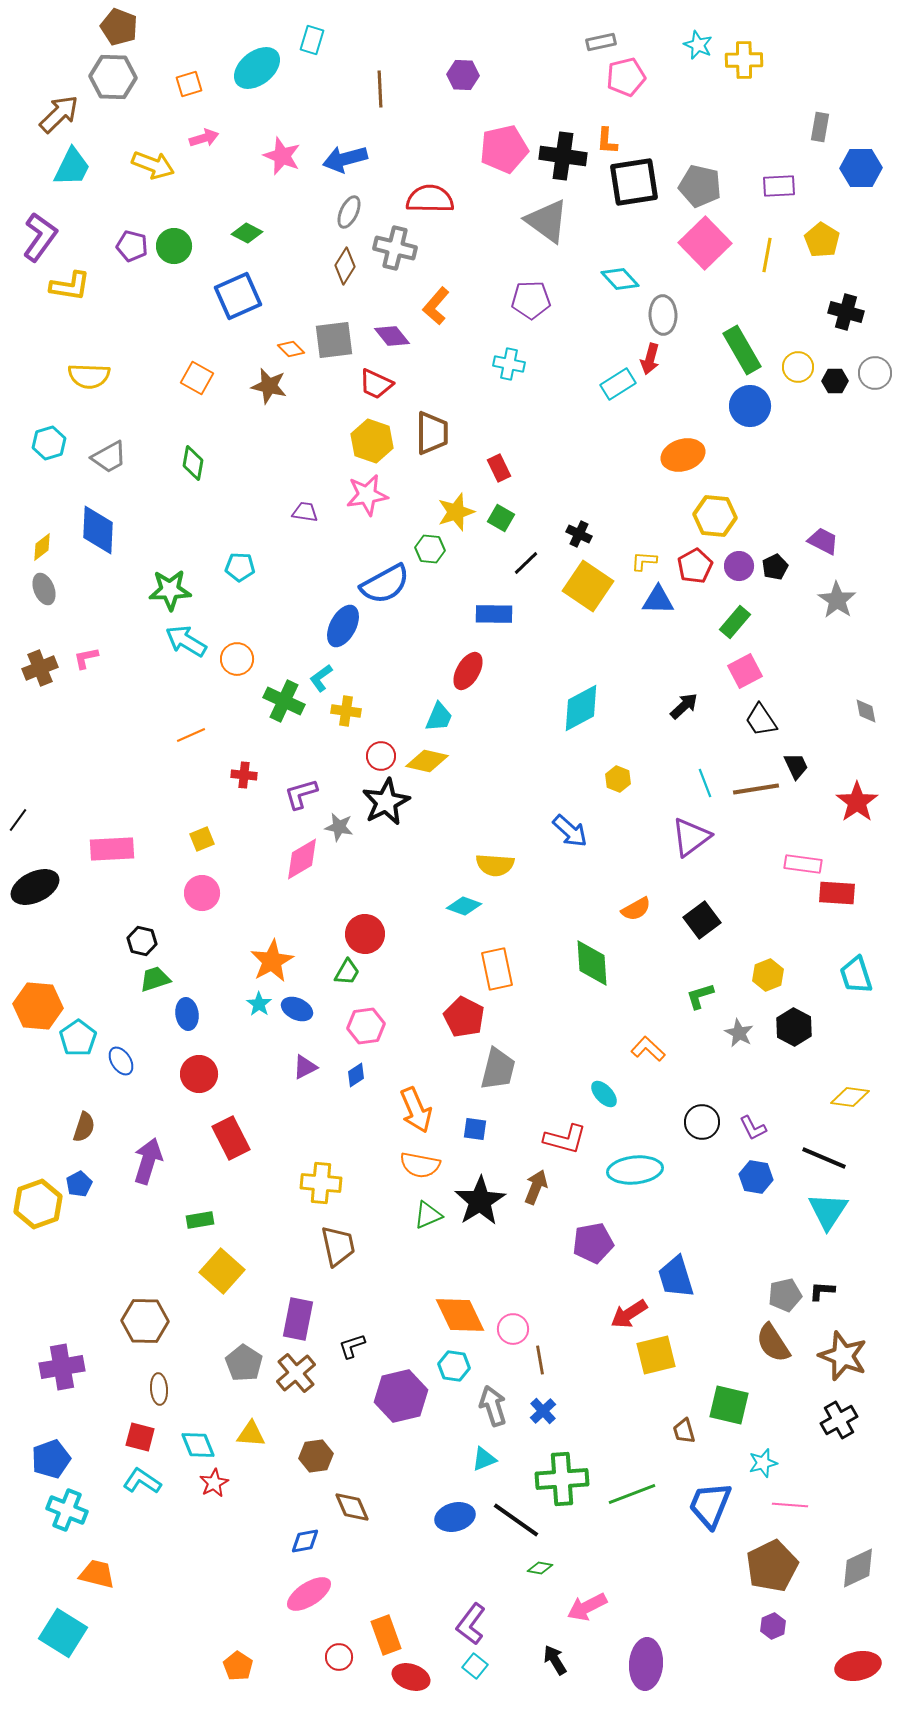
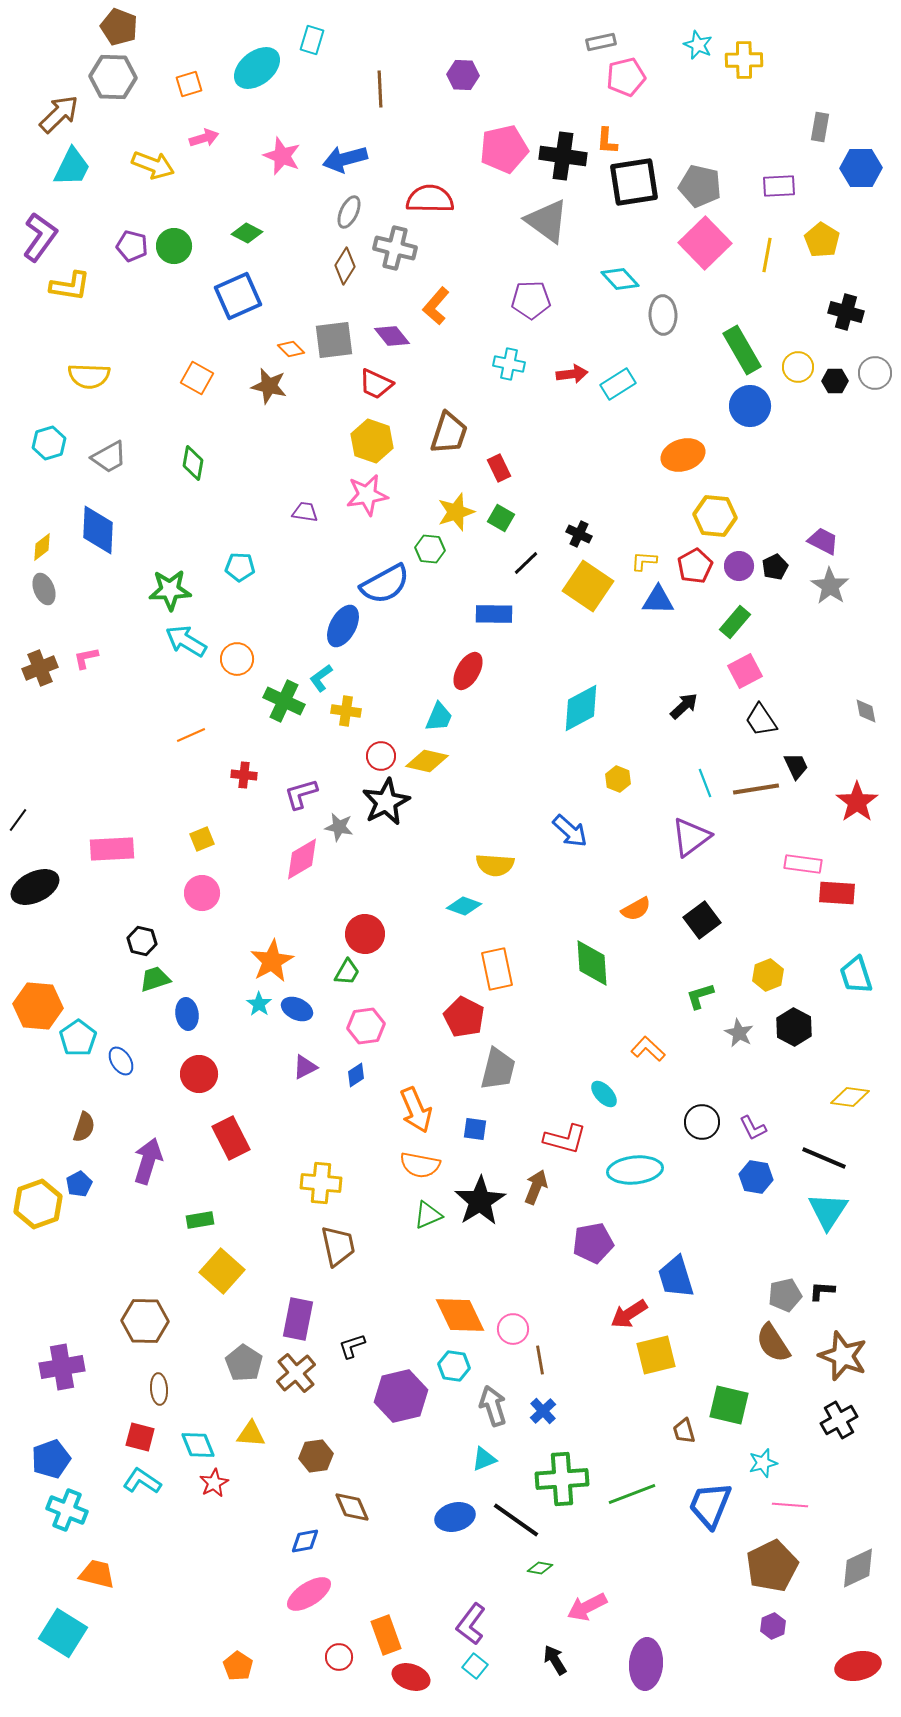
red arrow at (650, 359): moved 78 px left, 15 px down; rotated 112 degrees counterclockwise
brown trapezoid at (432, 433): moved 17 px right; rotated 18 degrees clockwise
gray star at (837, 600): moved 7 px left, 14 px up
